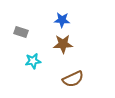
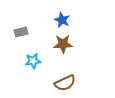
blue star: rotated 21 degrees clockwise
gray rectangle: rotated 32 degrees counterclockwise
brown semicircle: moved 8 px left, 4 px down
